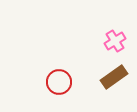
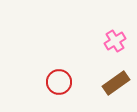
brown rectangle: moved 2 px right, 6 px down
